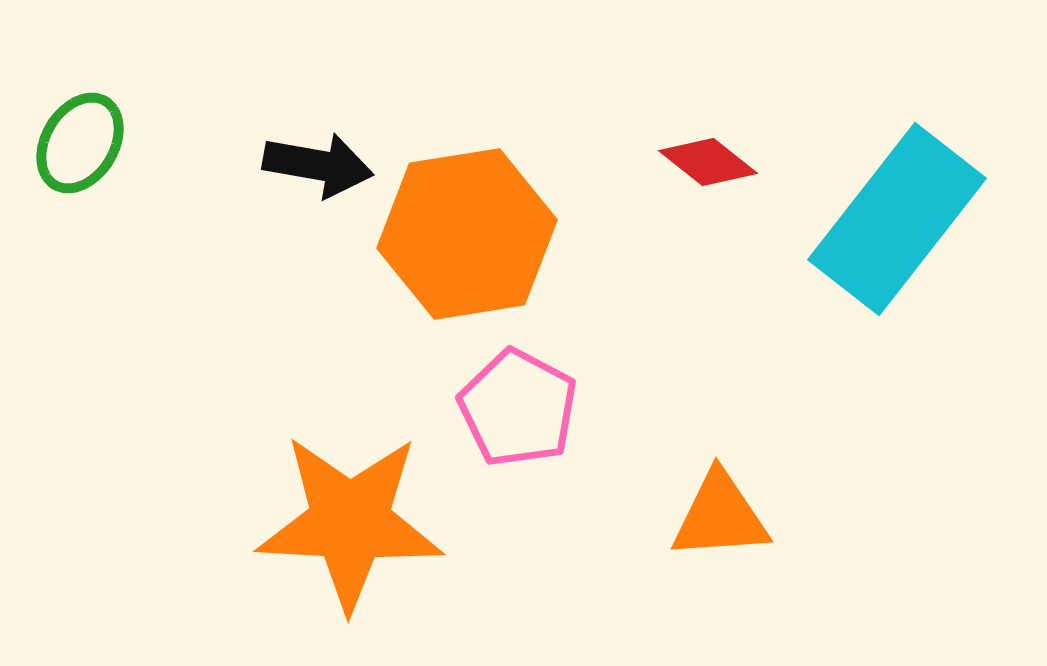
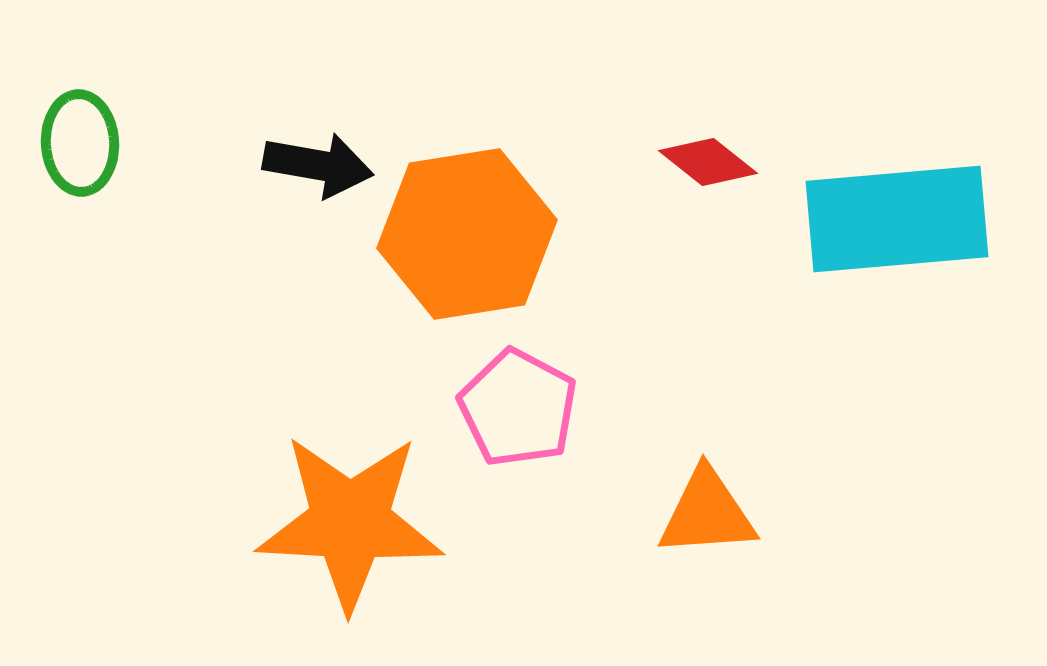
green ellipse: rotated 34 degrees counterclockwise
cyan rectangle: rotated 47 degrees clockwise
orange triangle: moved 13 px left, 3 px up
